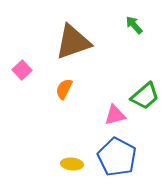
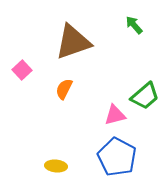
yellow ellipse: moved 16 px left, 2 px down
